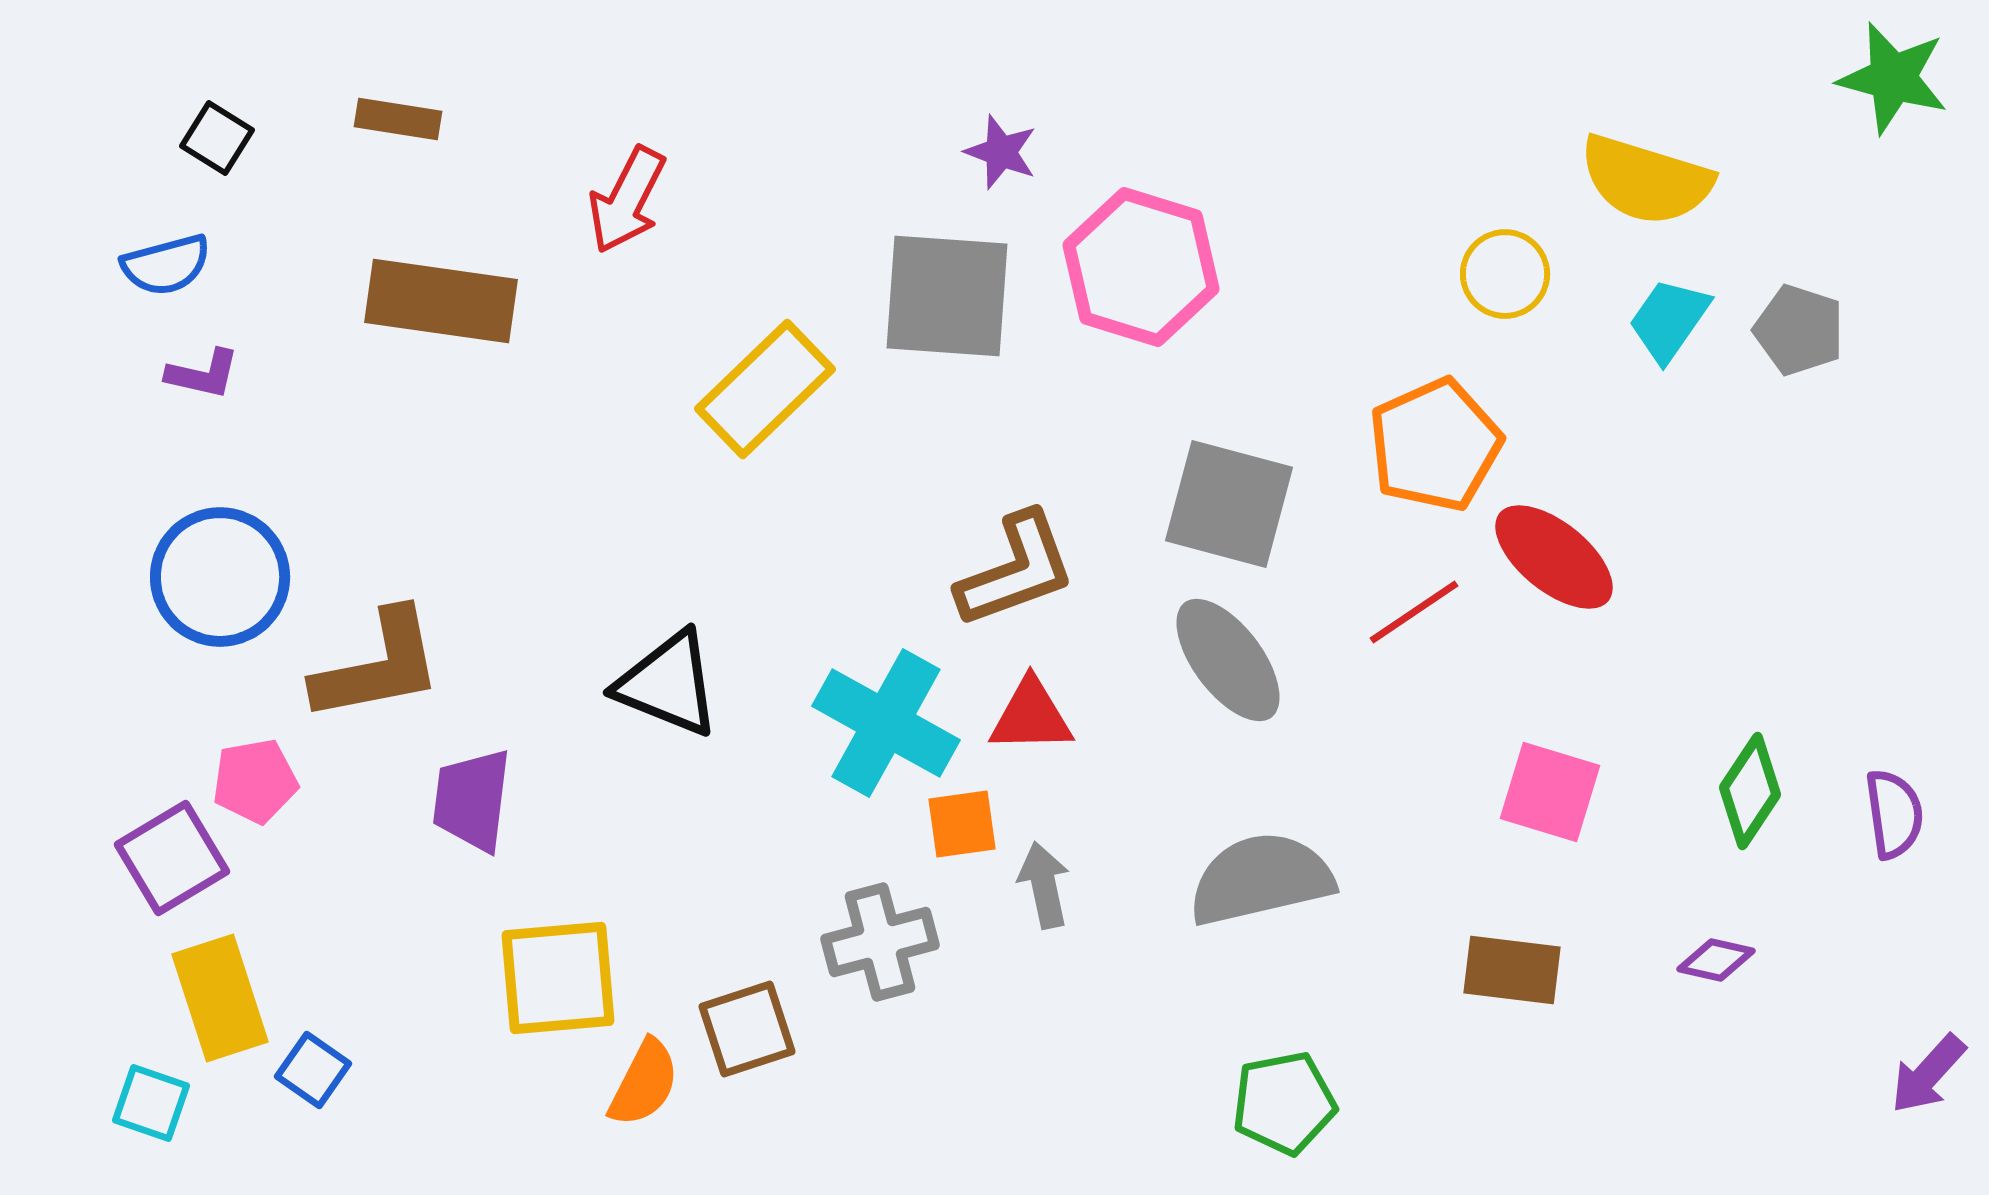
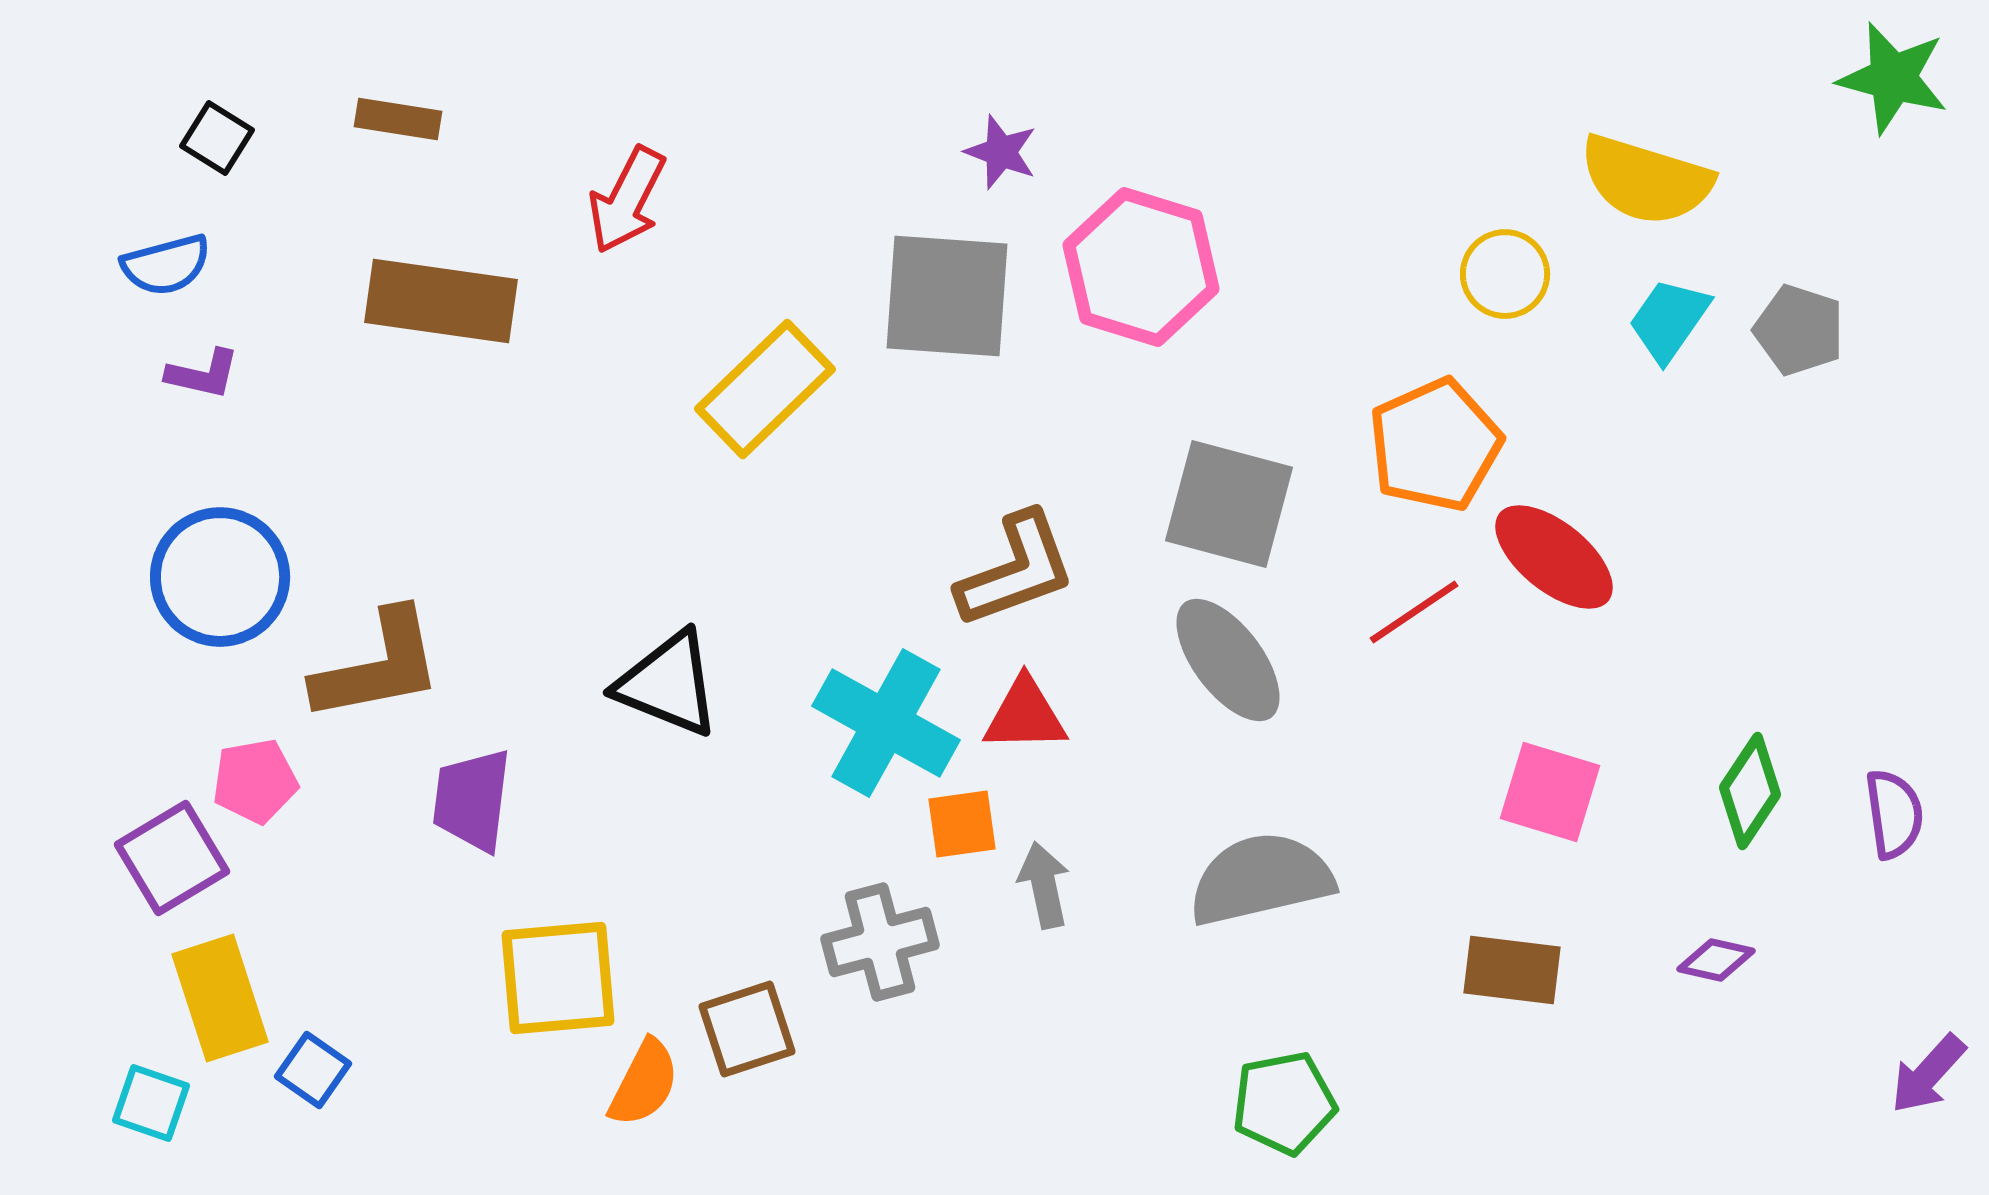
red triangle at (1031, 716): moved 6 px left, 1 px up
